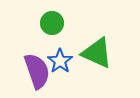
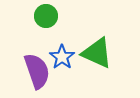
green circle: moved 6 px left, 7 px up
blue star: moved 2 px right, 4 px up
